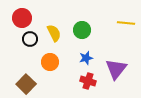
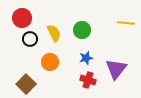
red cross: moved 1 px up
